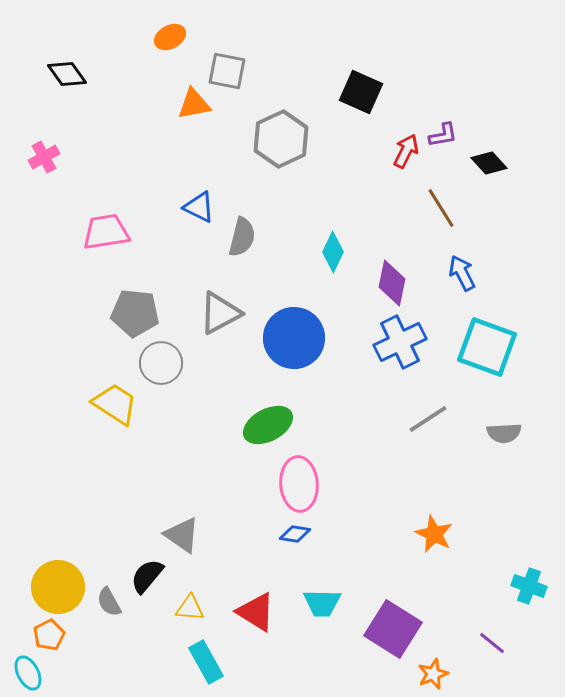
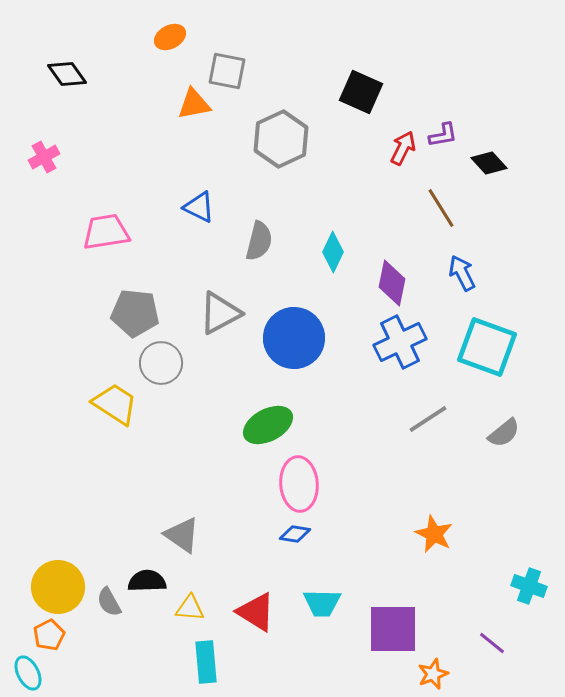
red arrow at (406, 151): moved 3 px left, 3 px up
gray semicircle at (242, 237): moved 17 px right, 4 px down
gray semicircle at (504, 433): rotated 36 degrees counterclockwise
black semicircle at (147, 576): moved 5 px down; rotated 48 degrees clockwise
purple square at (393, 629): rotated 32 degrees counterclockwise
cyan rectangle at (206, 662): rotated 24 degrees clockwise
